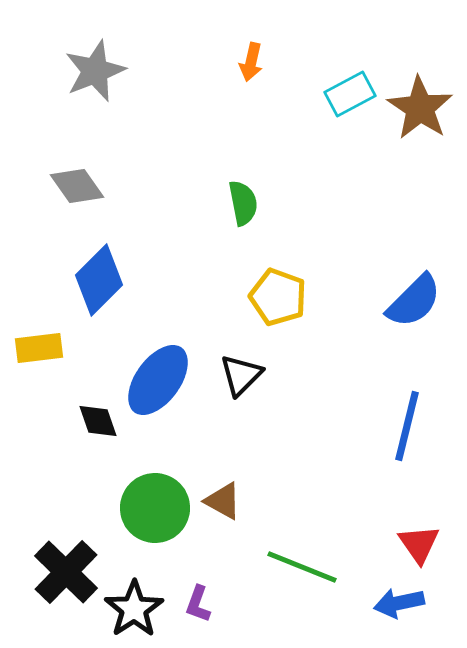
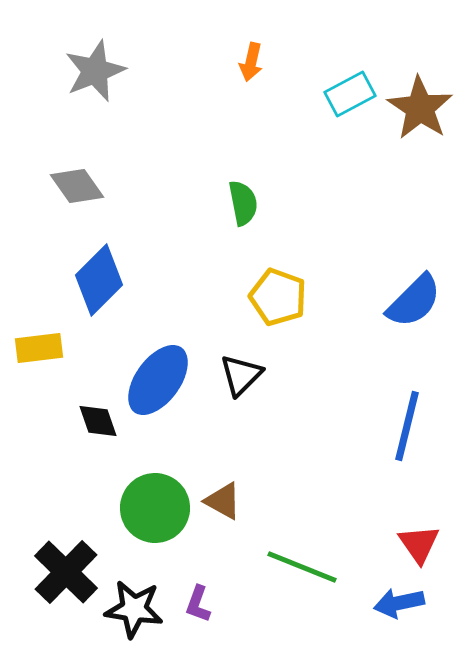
black star: rotated 30 degrees counterclockwise
